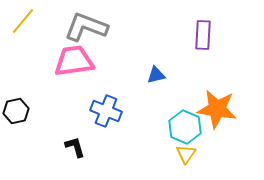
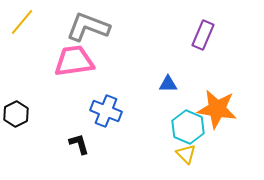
yellow line: moved 1 px left, 1 px down
gray L-shape: moved 2 px right
purple rectangle: rotated 20 degrees clockwise
blue triangle: moved 12 px right, 9 px down; rotated 12 degrees clockwise
black hexagon: moved 3 px down; rotated 15 degrees counterclockwise
cyan hexagon: moved 3 px right
black L-shape: moved 4 px right, 3 px up
yellow triangle: rotated 20 degrees counterclockwise
